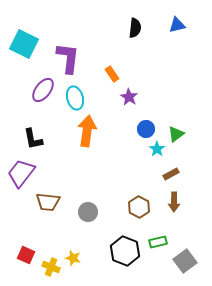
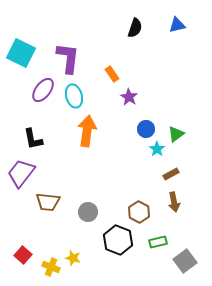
black semicircle: rotated 12 degrees clockwise
cyan square: moved 3 px left, 9 px down
cyan ellipse: moved 1 px left, 2 px up
brown arrow: rotated 12 degrees counterclockwise
brown hexagon: moved 5 px down
black hexagon: moved 7 px left, 11 px up
red square: moved 3 px left; rotated 18 degrees clockwise
